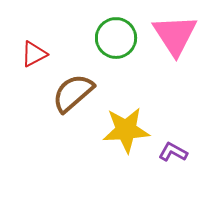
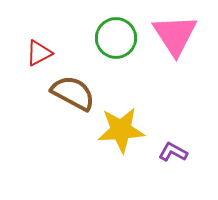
red triangle: moved 5 px right, 1 px up
brown semicircle: rotated 69 degrees clockwise
yellow star: moved 5 px left
